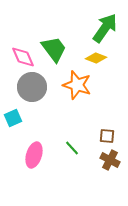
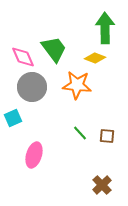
green arrow: rotated 36 degrees counterclockwise
yellow diamond: moved 1 px left
orange star: rotated 12 degrees counterclockwise
green line: moved 8 px right, 15 px up
brown cross: moved 8 px left, 25 px down; rotated 18 degrees clockwise
